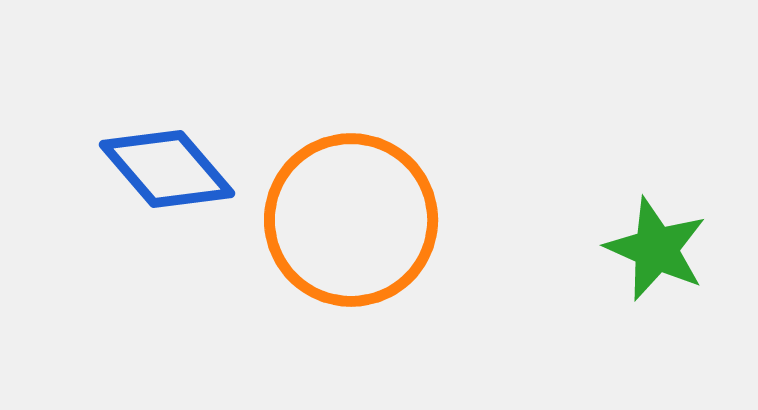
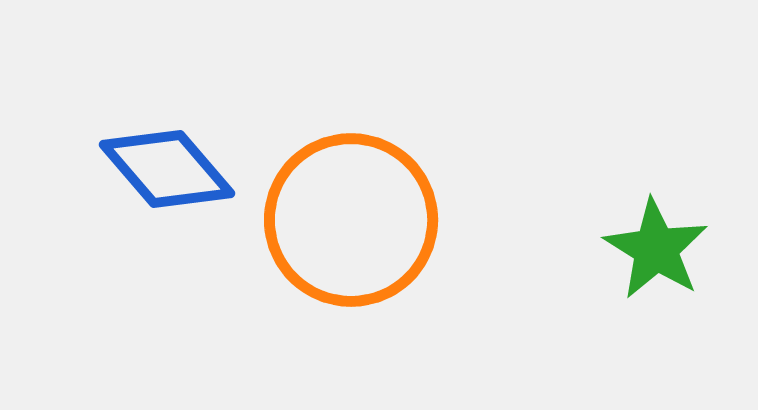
green star: rotated 8 degrees clockwise
